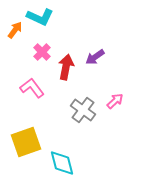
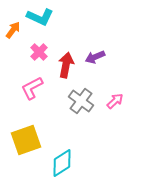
orange arrow: moved 2 px left
pink cross: moved 3 px left
purple arrow: rotated 12 degrees clockwise
red arrow: moved 2 px up
pink L-shape: rotated 80 degrees counterclockwise
gray cross: moved 2 px left, 9 px up
yellow square: moved 2 px up
cyan diamond: rotated 72 degrees clockwise
